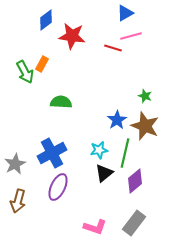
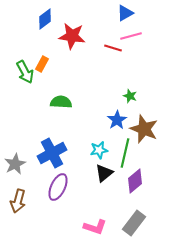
blue diamond: moved 1 px left, 1 px up
green star: moved 15 px left
brown star: moved 1 px left, 3 px down
